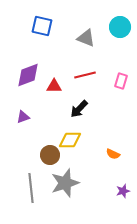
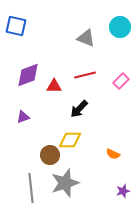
blue square: moved 26 px left
pink rectangle: rotated 28 degrees clockwise
